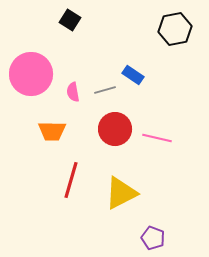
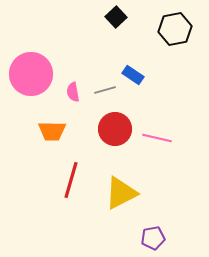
black square: moved 46 px right, 3 px up; rotated 15 degrees clockwise
purple pentagon: rotated 30 degrees counterclockwise
